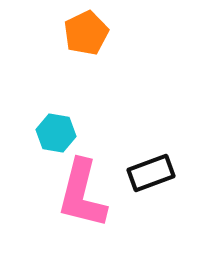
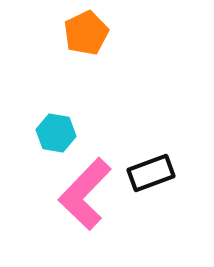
pink L-shape: moved 3 px right; rotated 30 degrees clockwise
